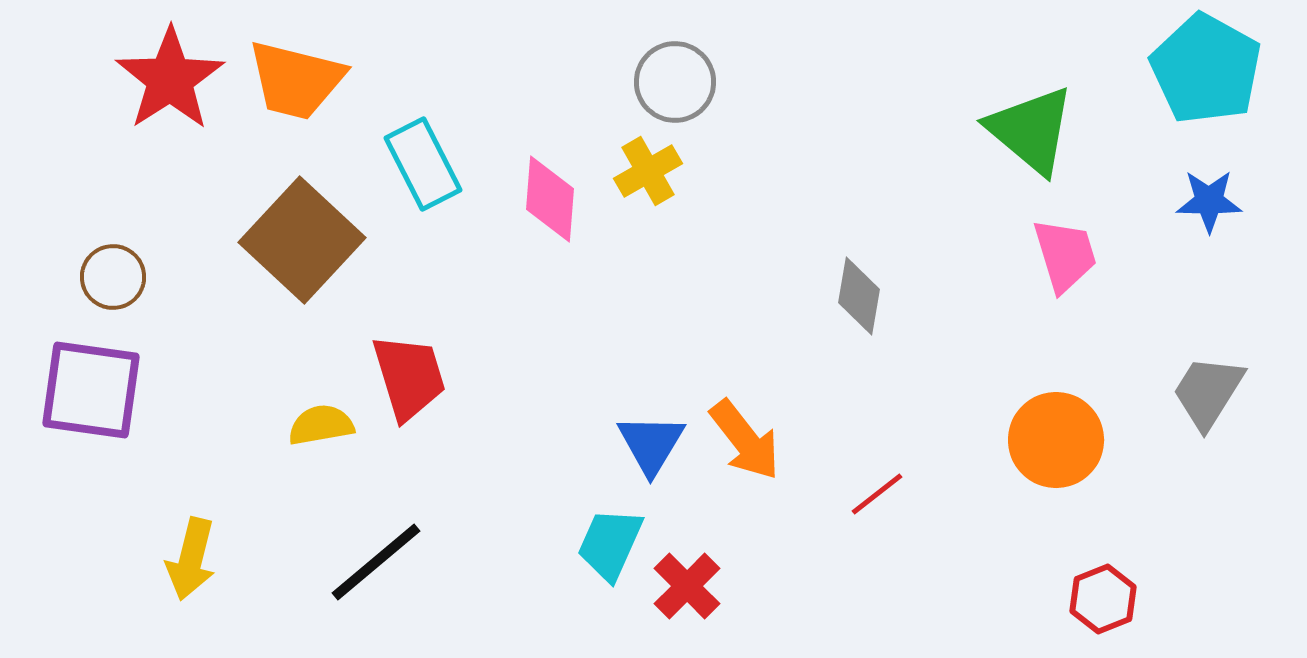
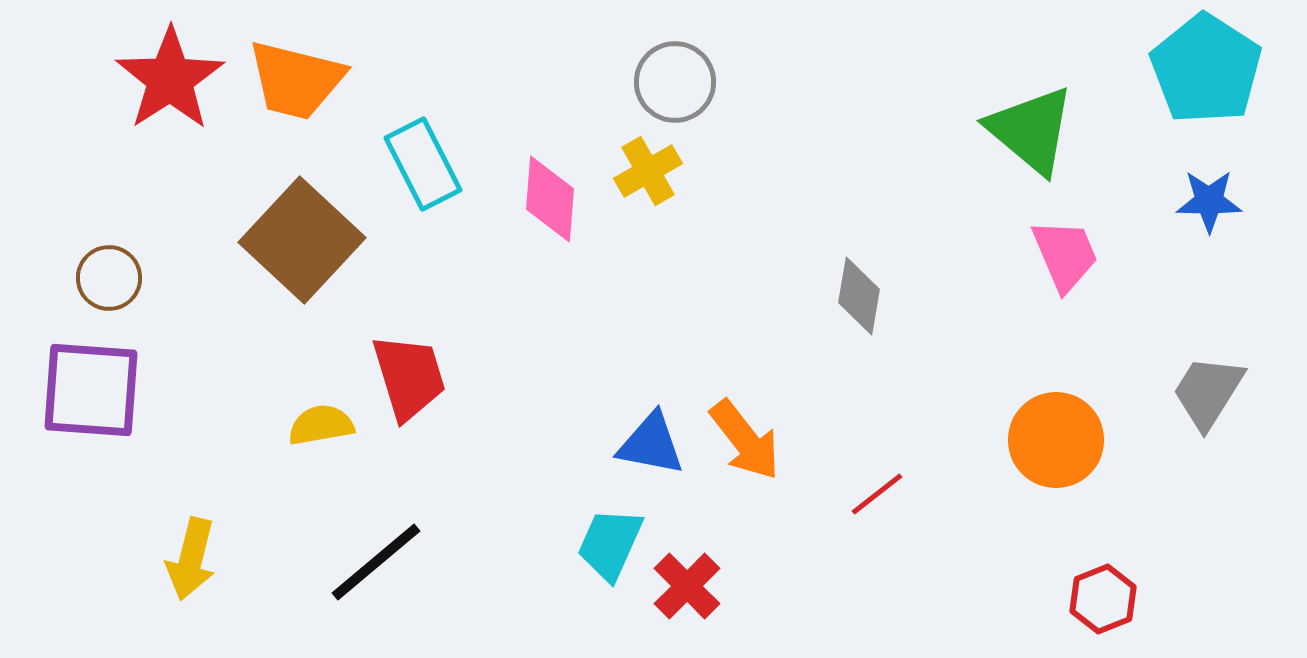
cyan pentagon: rotated 4 degrees clockwise
pink trapezoid: rotated 6 degrees counterclockwise
brown circle: moved 4 px left, 1 px down
purple square: rotated 4 degrees counterclockwise
blue triangle: rotated 50 degrees counterclockwise
